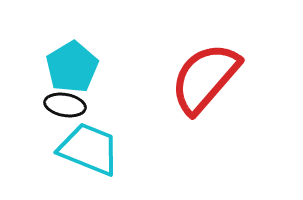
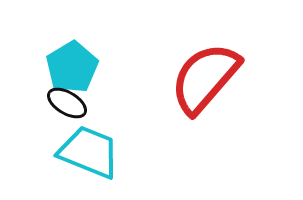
black ellipse: moved 2 px right, 2 px up; rotated 21 degrees clockwise
cyan trapezoid: moved 3 px down
